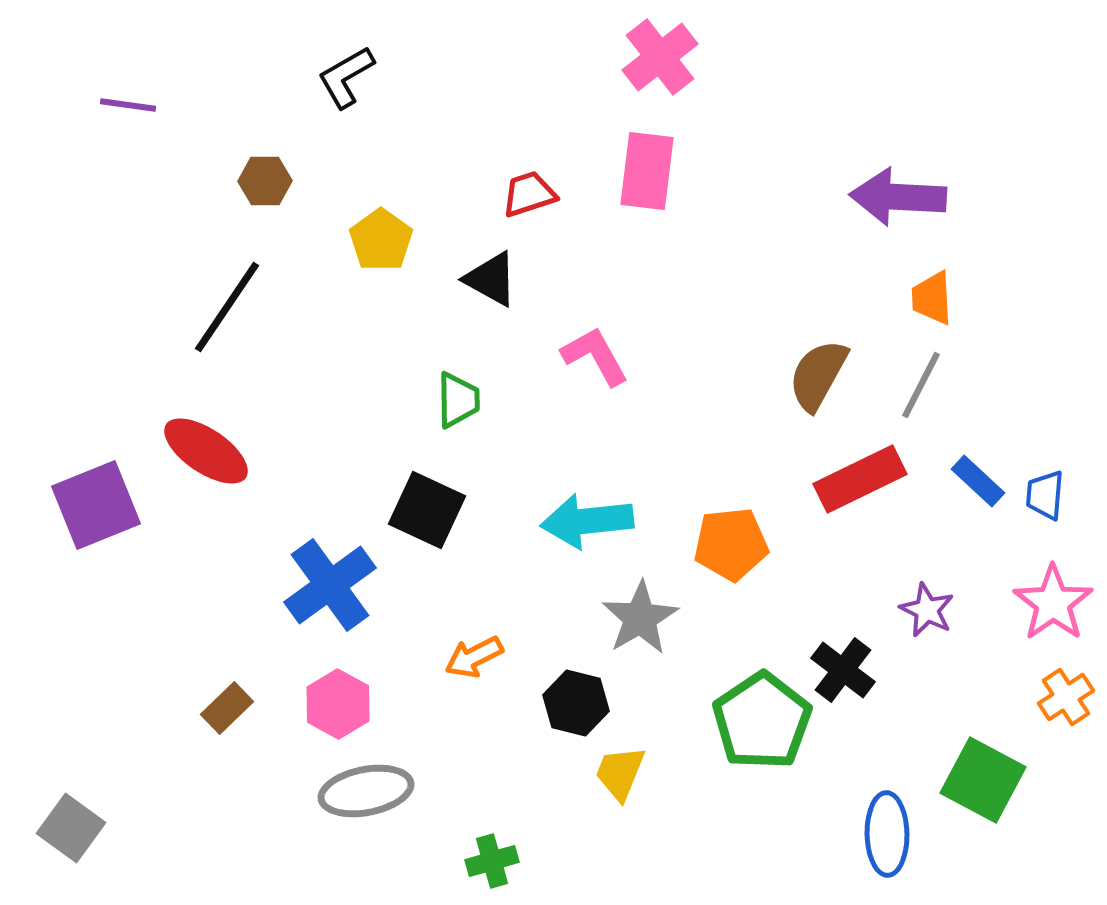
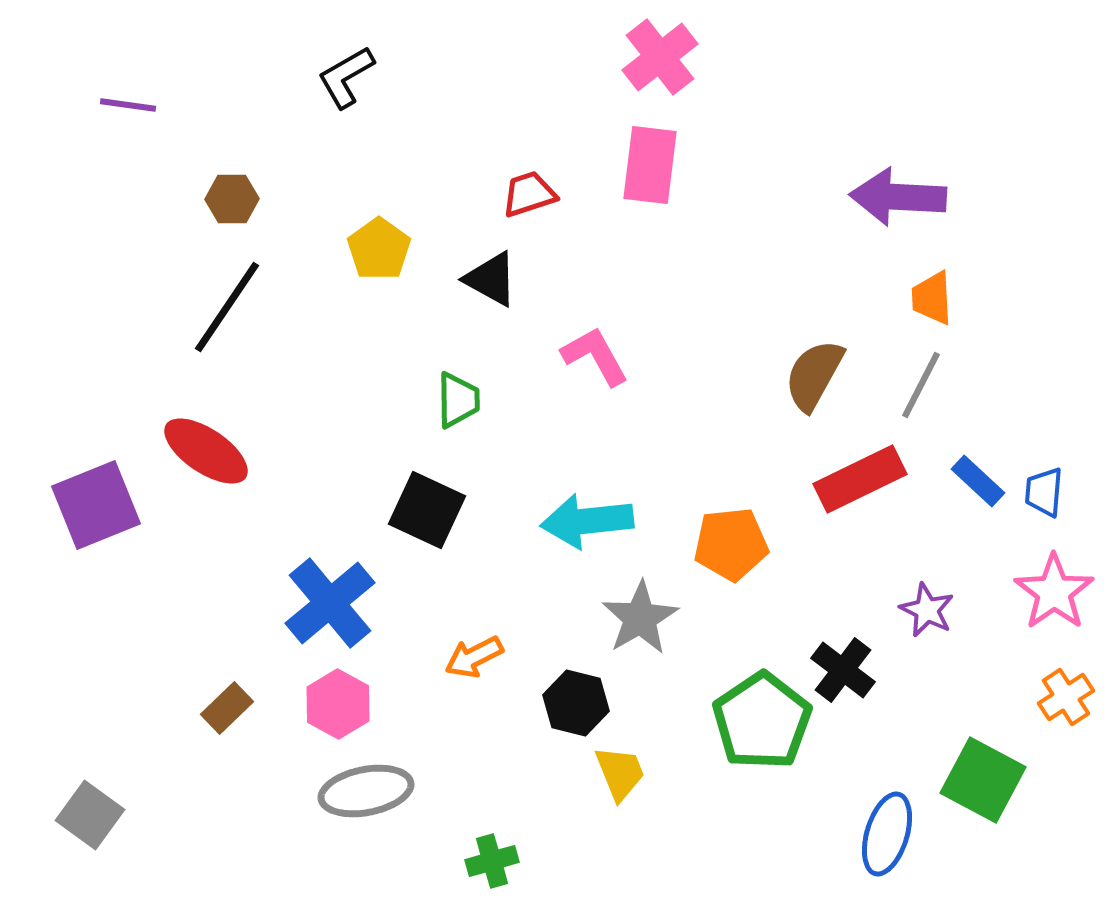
pink rectangle: moved 3 px right, 6 px up
brown hexagon: moved 33 px left, 18 px down
yellow pentagon: moved 2 px left, 9 px down
brown semicircle: moved 4 px left
blue trapezoid: moved 1 px left, 3 px up
blue cross: moved 18 px down; rotated 4 degrees counterclockwise
pink star: moved 1 px right, 11 px up
yellow trapezoid: rotated 136 degrees clockwise
gray square: moved 19 px right, 13 px up
blue ellipse: rotated 18 degrees clockwise
